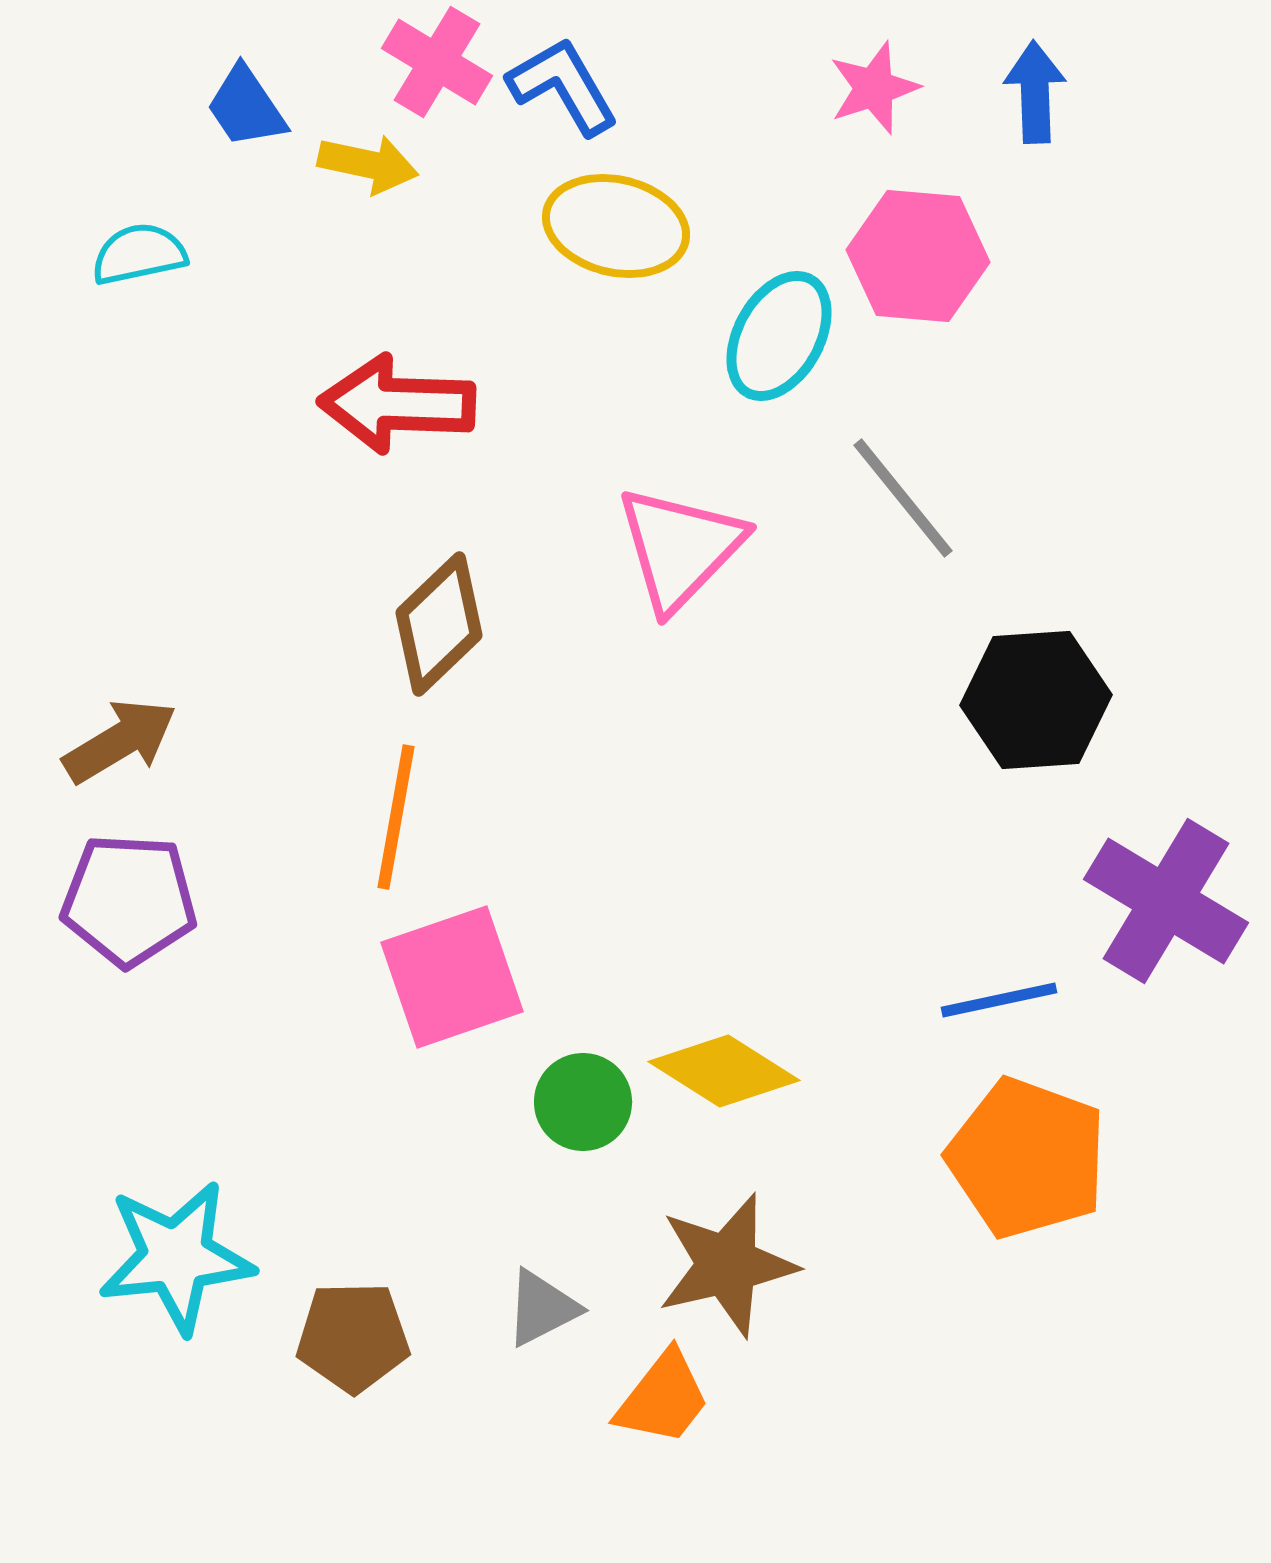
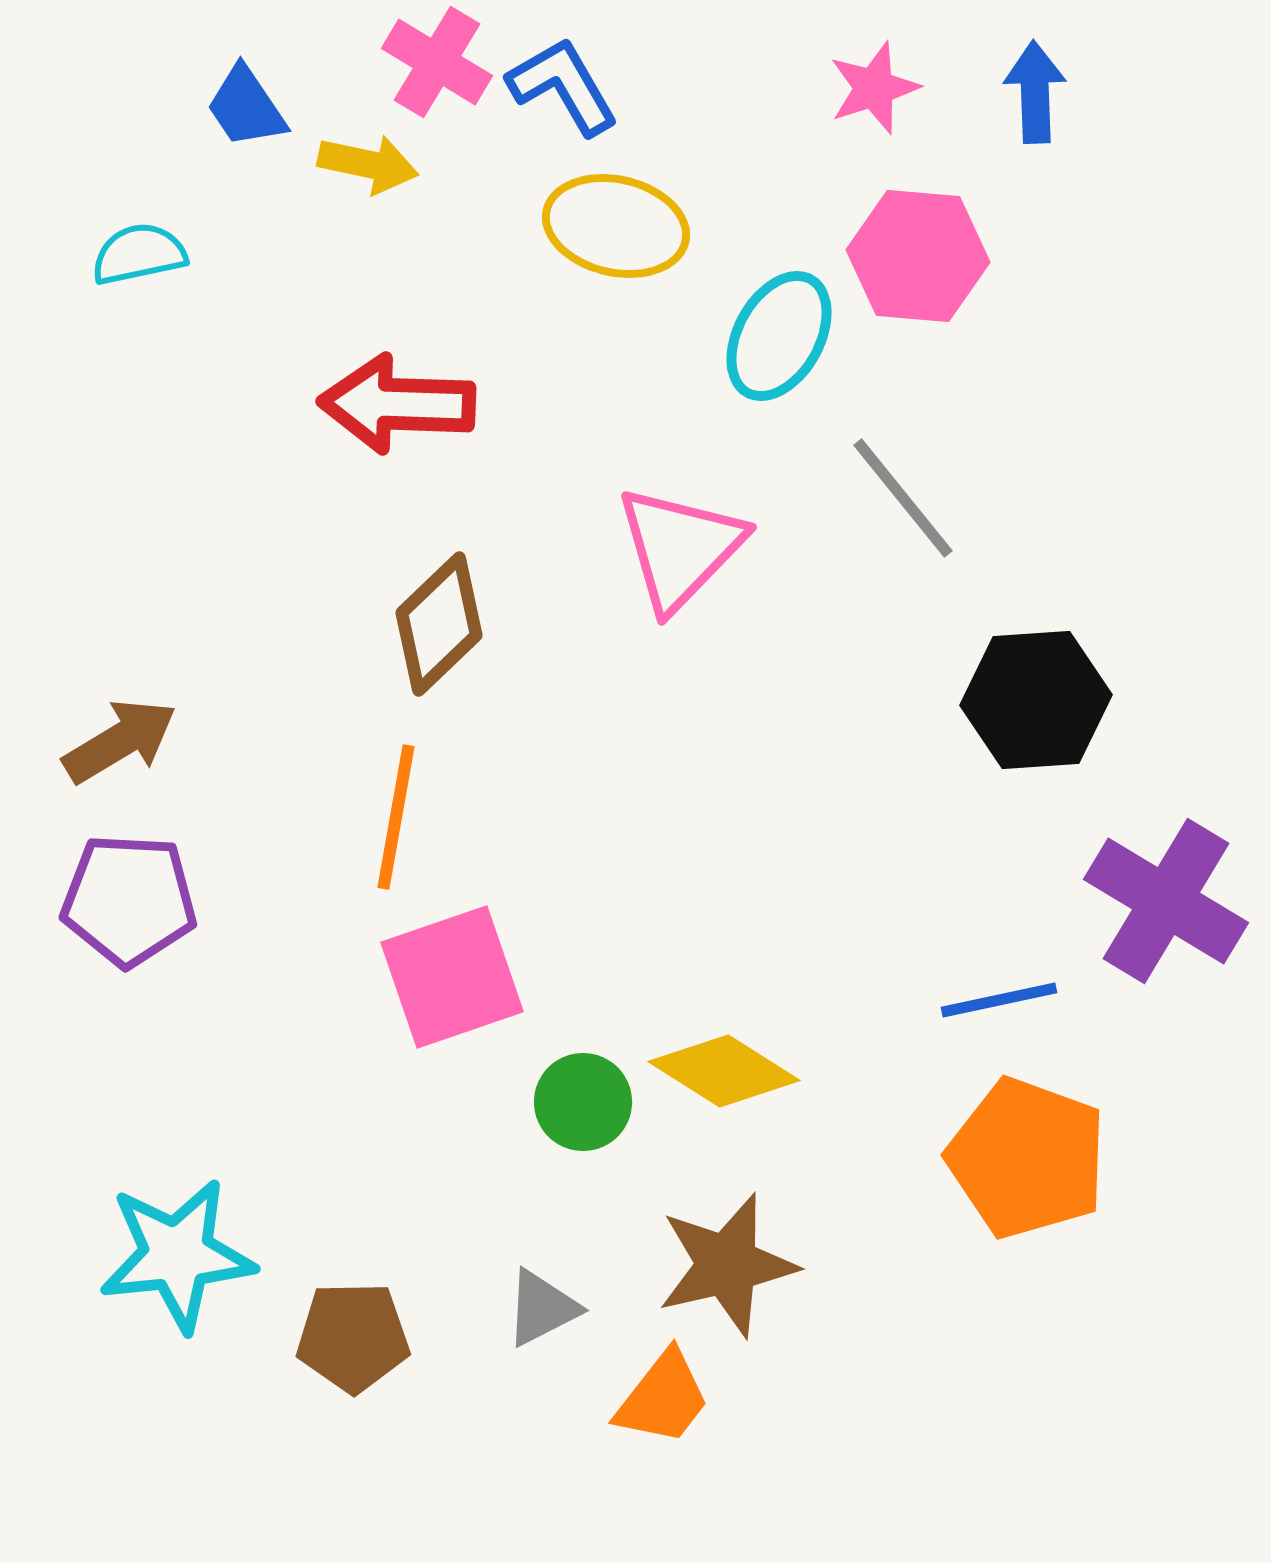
cyan star: moved 1 px right, 2 px up
